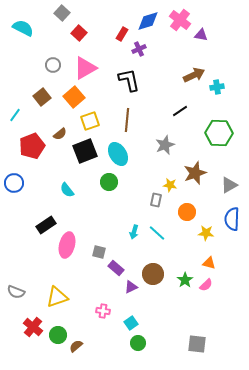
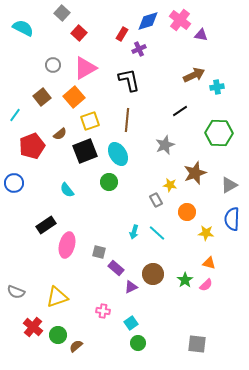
gray rectangle at (156, 200): rotated 40 degrees counterclockwise
